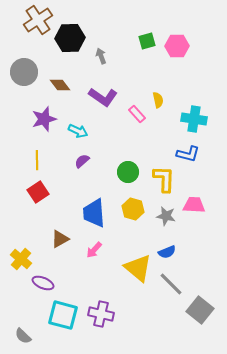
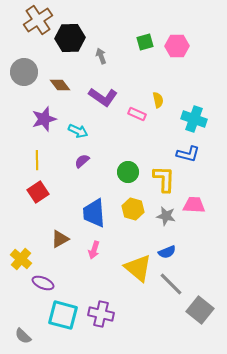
green square: moved 2 px left, 1 px down
pink rectangle: rotated 24 degrees counterclockwise
cyan cross: rotated 10 degrees clockwise
pink arrow: rotated 24 degrees counterclockwise
